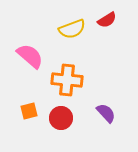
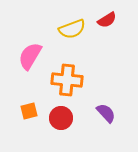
pink semicircle: rotated 100 degrees counterclockwise
